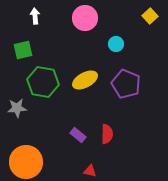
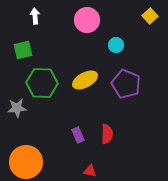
pink circle: moved 2 px right, 2 px down
cyan circle: moved 1 px down
green hexagon: moved 1 px left, 1 px down; rotated 8 degrees counterclockwise
purple rectangle: rotated 28 degrees clockwise
